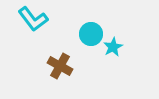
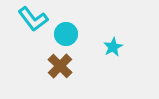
cyan circle: moved 25 px left
brown cross: rotated 15 degrees clockwise
